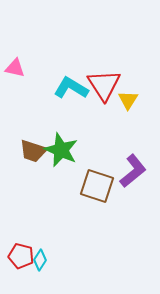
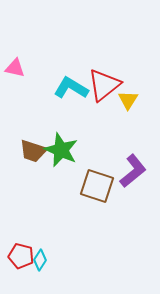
red triangle: rotated 24 degrees clockwise
